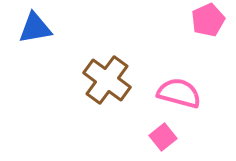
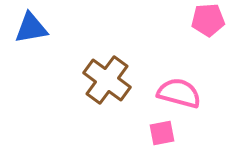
pink pentagon: rotated 20 degrees clockwise
blue triangle: moved 4 px left
pink square: moved 1 px left, 4 px up; rotated 28 degrees clockwise
